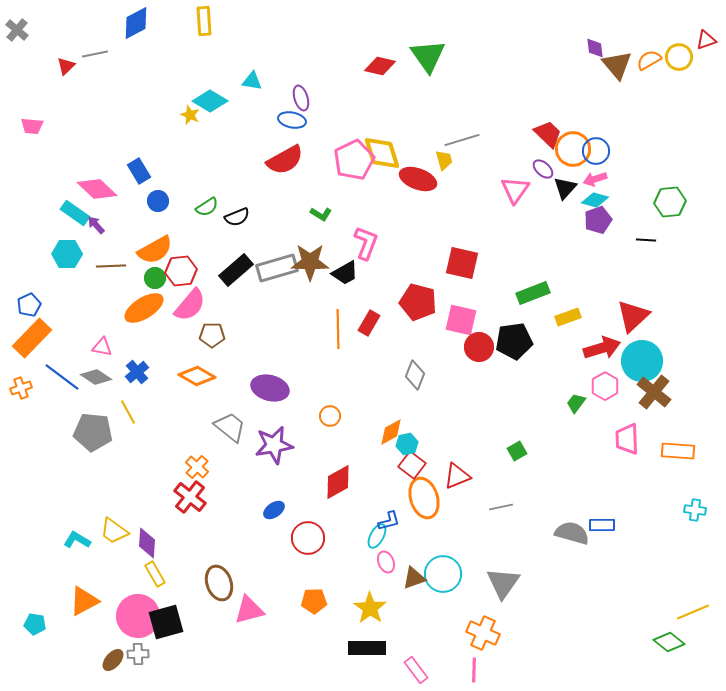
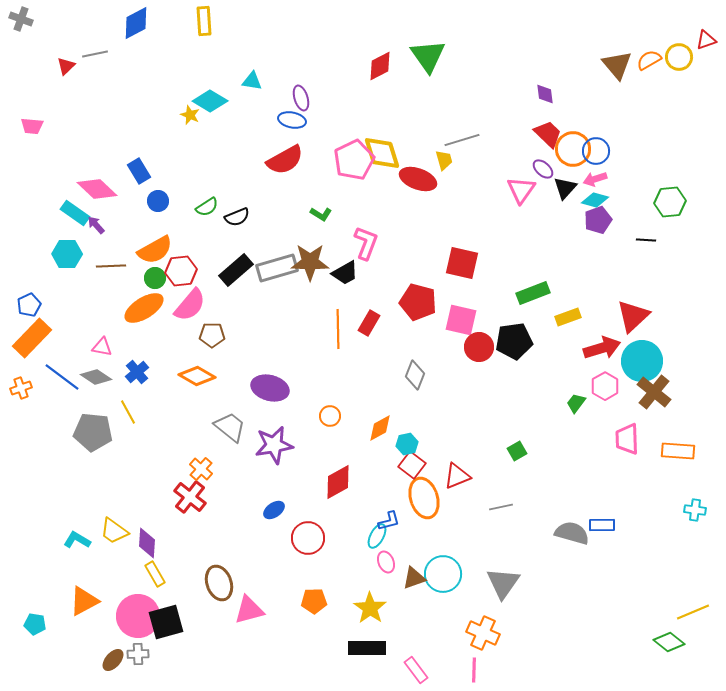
gray cross at (17, 30): moved 4 px right, 11 px up; rotated 20 degrees counterclockwise
purple diamond at (595, 48): moved 50 px left, 46 px down
red diamond at (380, 66): rotated 40 degrees counterclockwise
pink triangle at (515, 190): moved 6 px right
orange diamond at (391, 432): moved 11 px left, 4 px up
orange cross at (197, 467): moved 4 px right, 2 px down
